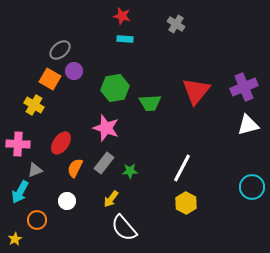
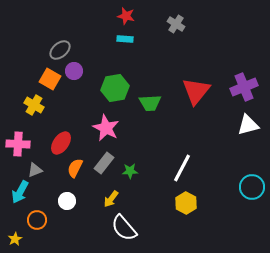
red star: moved 4 px right
pink star: rotated 8 degrees clockwise
